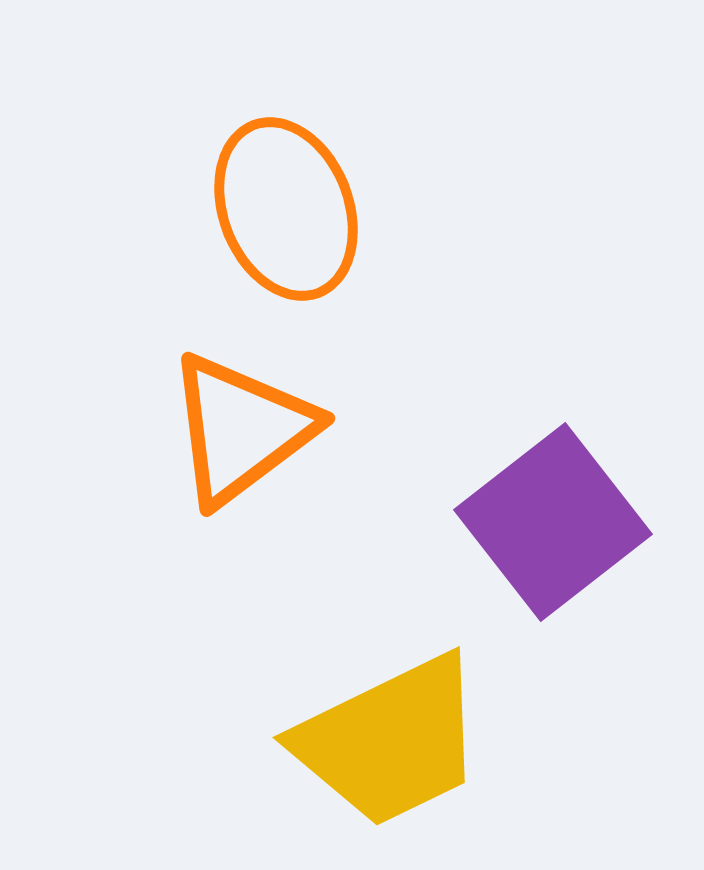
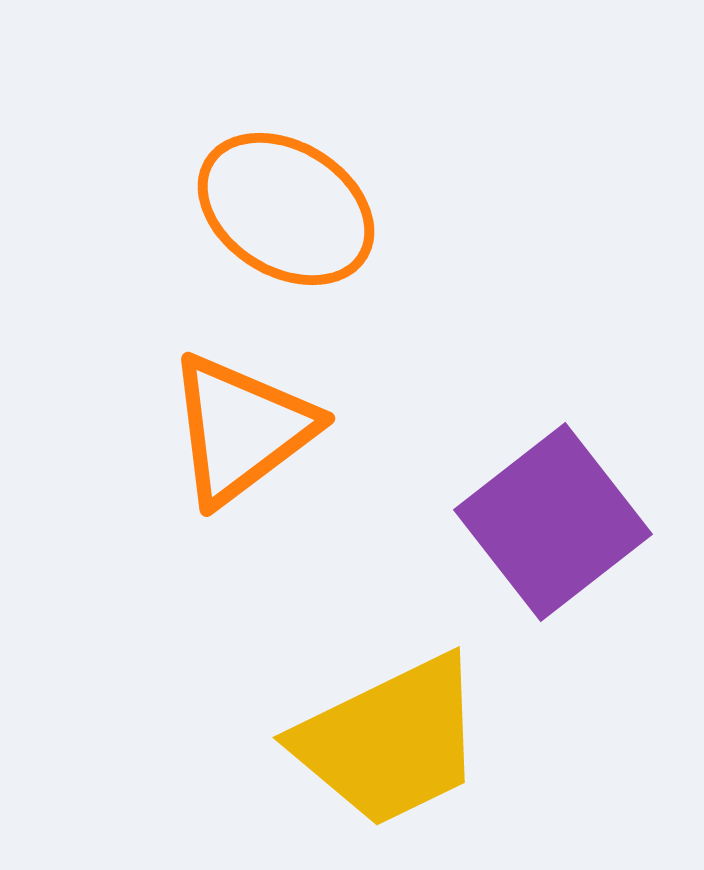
orange ellipse: rotated 37 degrees counterclockwise
